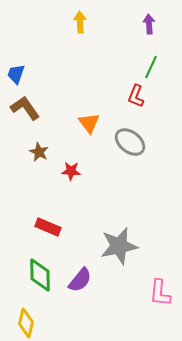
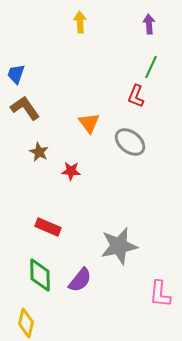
pink L-shape: moved 1 px down
